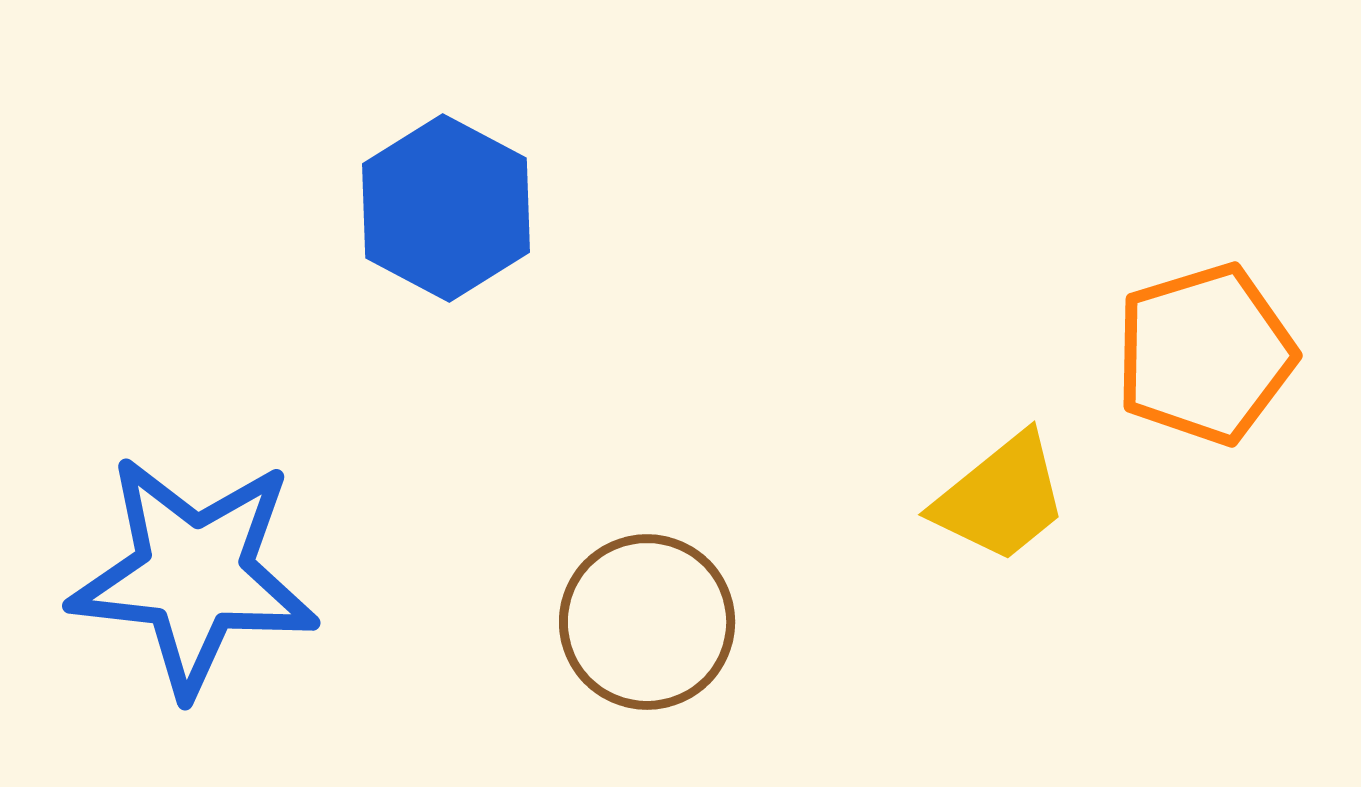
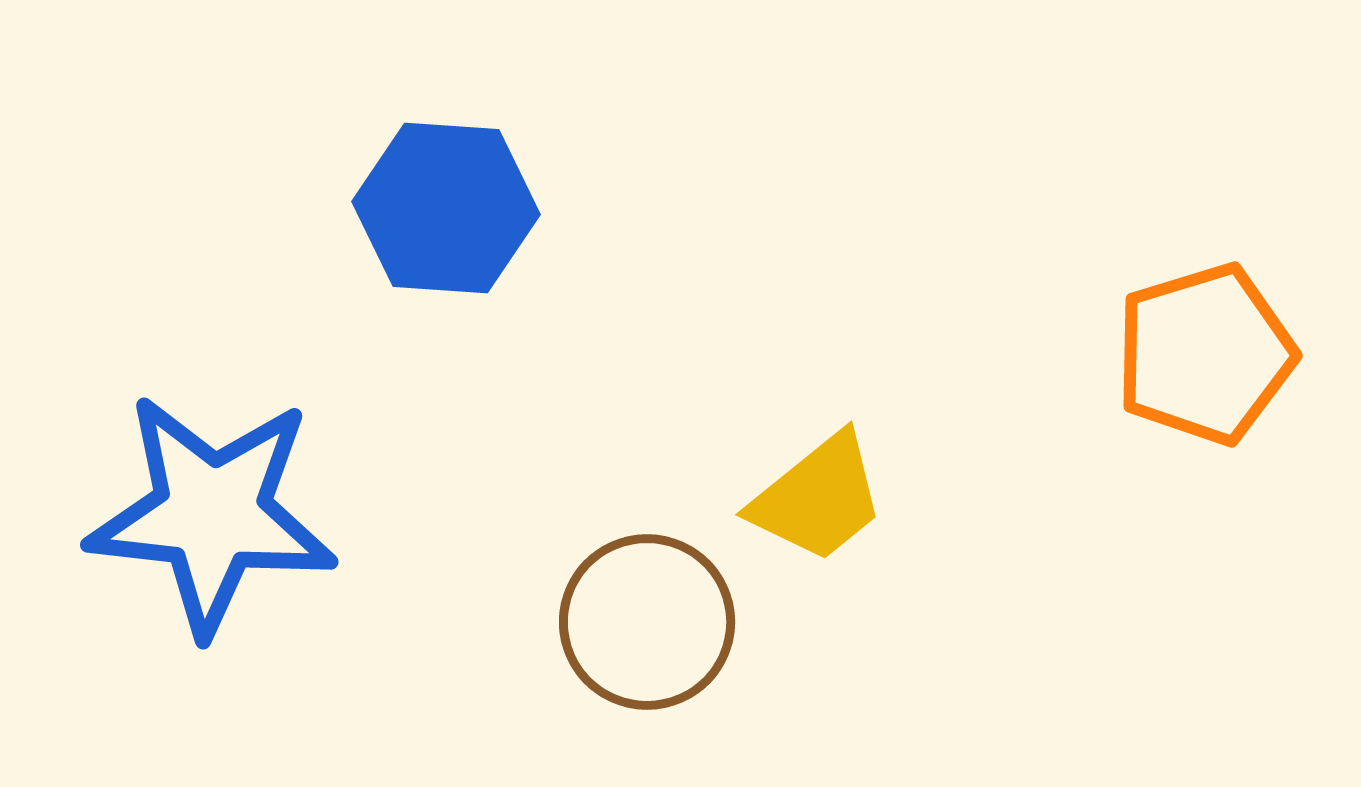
blue hexagon: rotated 24 degrees counterclockwise
yellow trapezoid: moved 183 px left
blue star: moved 18 px right, 61 px up
